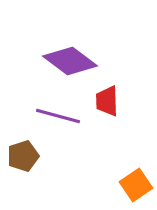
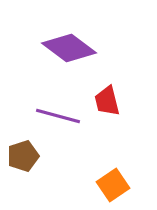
purple diamond: moved 1 px left, 13 px up
red trapezoid: rotated 12 degrees counterclockwise
orange square: moved 23 px left
